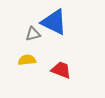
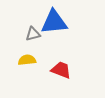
blue triangle: rotated 32 degrees counterclockwise
